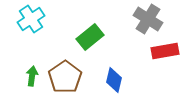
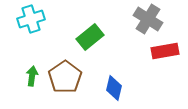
cyan cross: rotated 16 degrees clockwise
blue diamond: moved 8 px down
